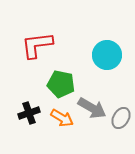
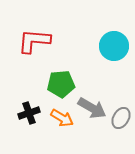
red L-shape: moved 3 px left, 4 px up; rotated 12 degrees clockwise
cyan circle: moved 7 px right, 9 px up
green pentagon: rotated 16 degrees counterclockwise
